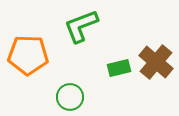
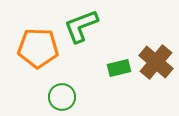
orange pentagon: moved 10 px right, 7 px up
green circle: moved 8 px left
